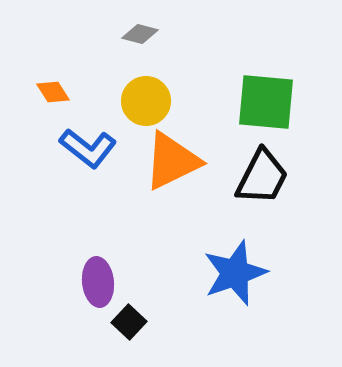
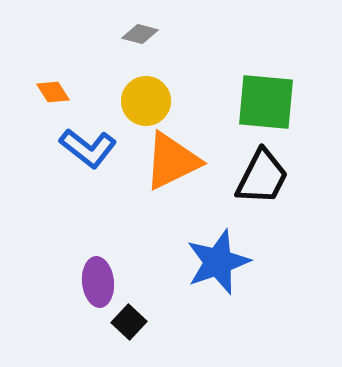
blue star: moved 17 px left, 11 px up
